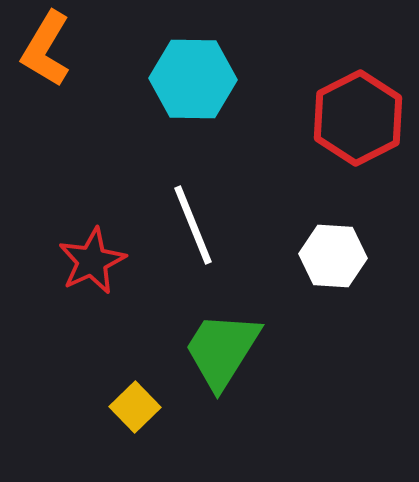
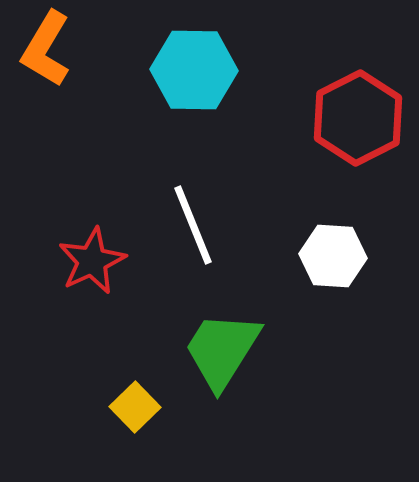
cyan hexagon: moved 1 px right, 9 px up
